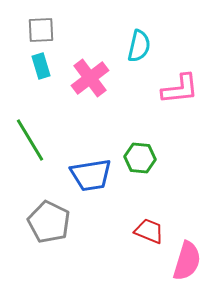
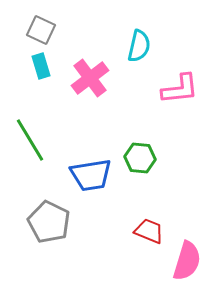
gray square: rotated 28 degrees clockwise
